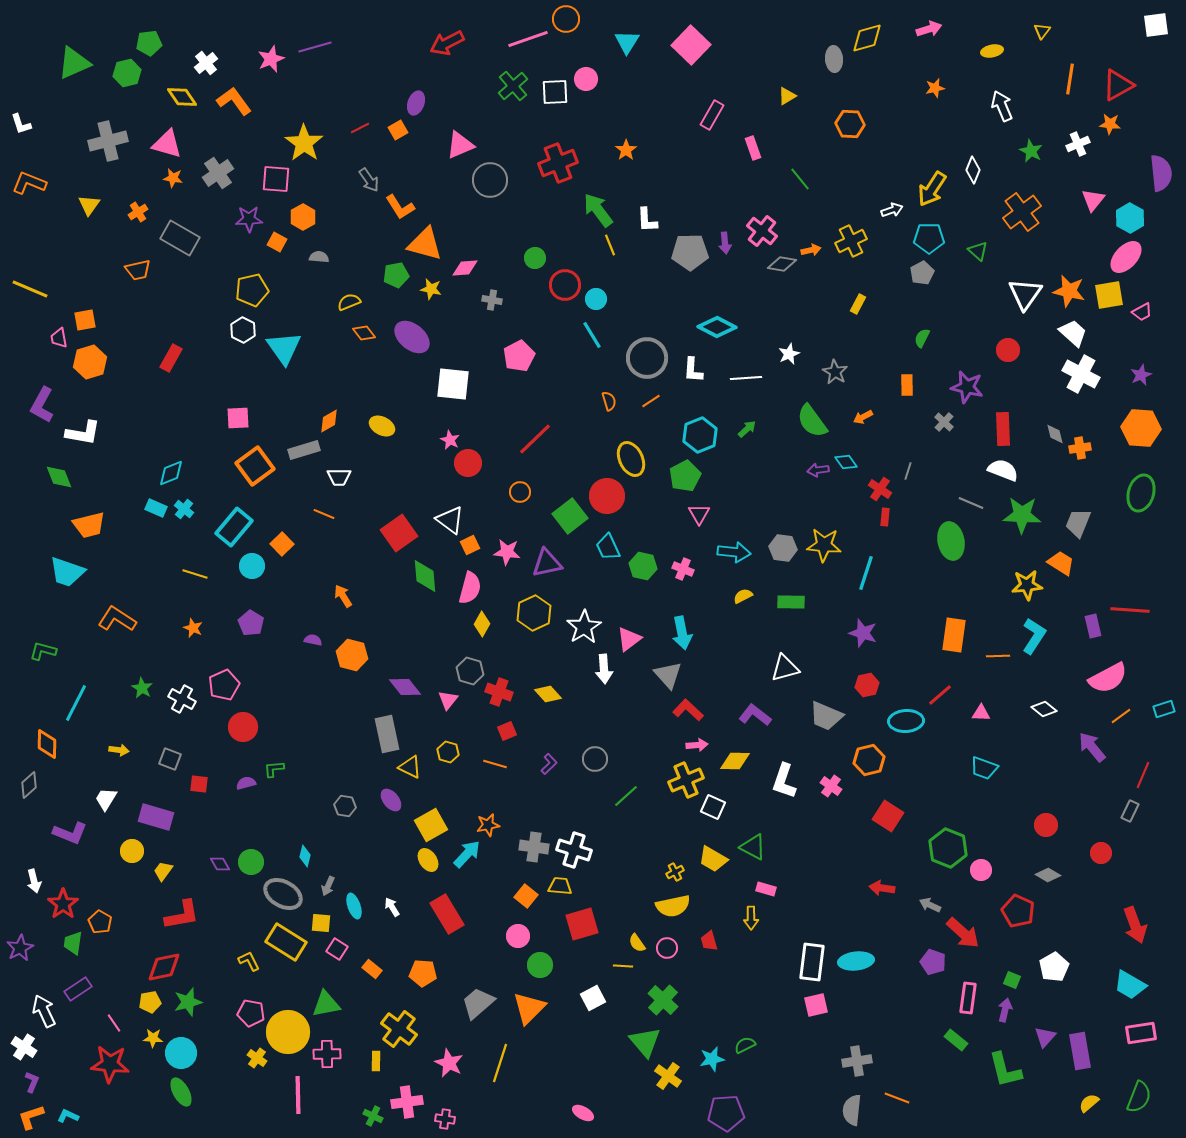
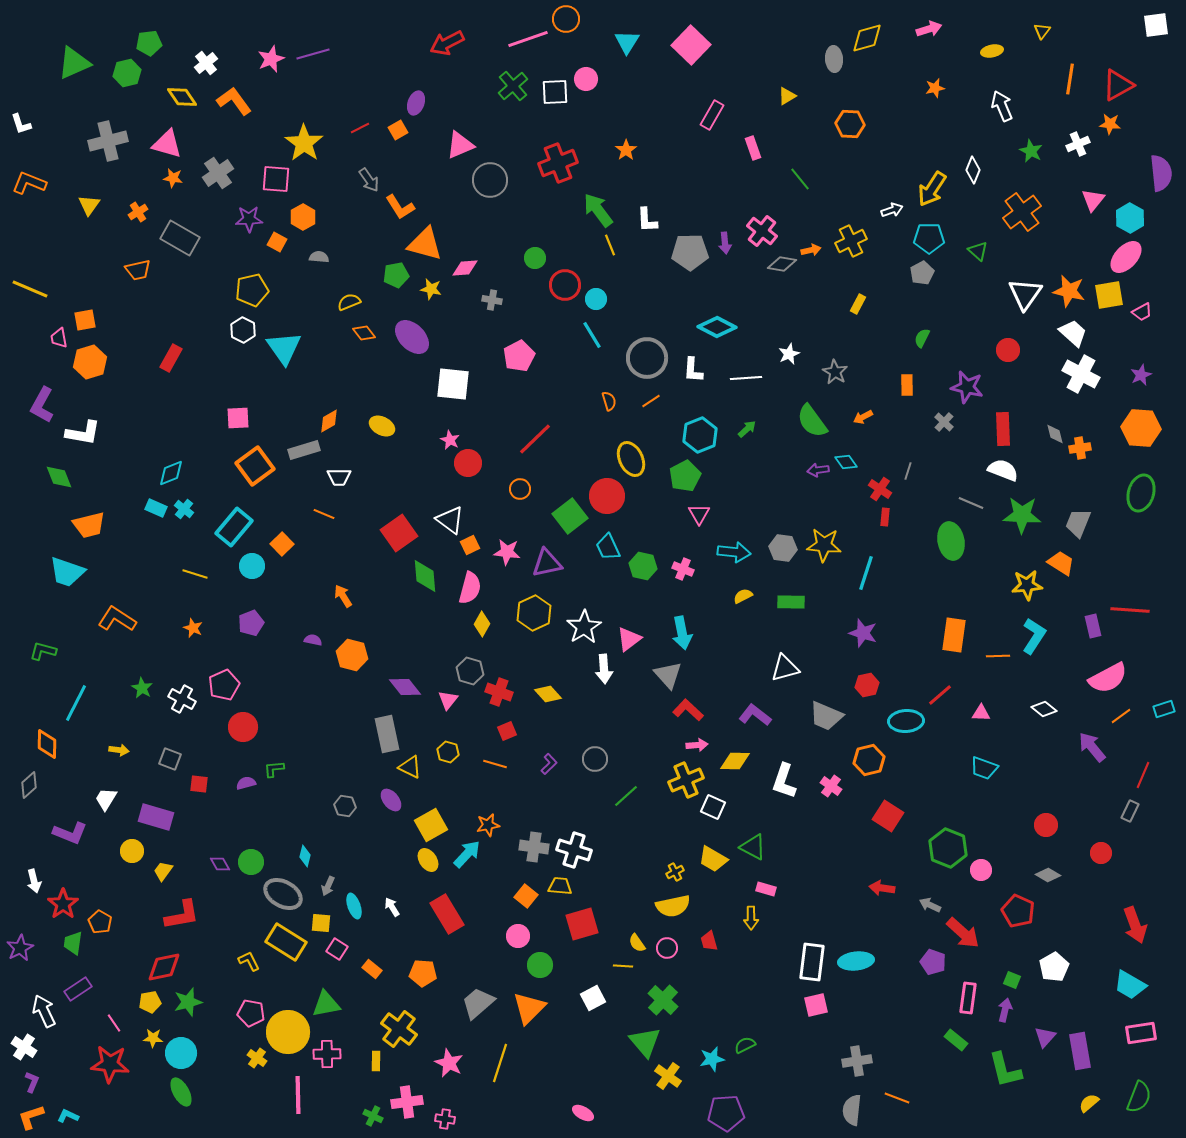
purple line at (315, 47): moved 2 px left, 7 px down
purple ellipse at (412, 337): rotated 6 degrees clockwise
orange circle at (520, 492): moved 3 px up
purple pentagon at (251, 623): rotated 20 degrees clockwise
